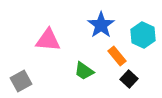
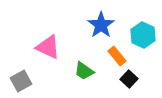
pink triangle: moved 7 px down; rotated 20 degrees clockwise
